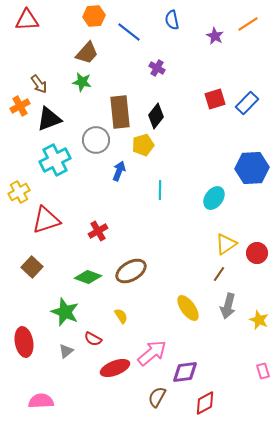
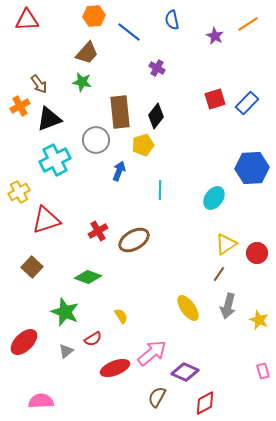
brown ellipse at (131, 271): moved 3 px right, 31 px up
red semicircle at (93, 339): rotated 60 degrees counterclockwise
red ellipse at (24, 342): rotated 56 degrees clockwise
purple diamond at (185, 372): rotated 32 degrees clockwise
